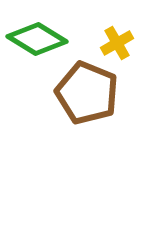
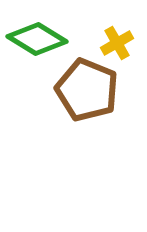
brown pentagon: moved 3 px up
